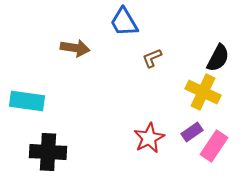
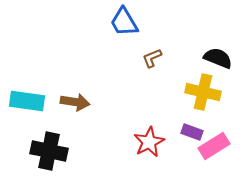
brown arrow: moved 54 px down
black semicircle: rotated 96 degrees counterclockwise
yellow cross: rotated 12 degrees counterclockwise
purple rectangle: rotated 55 degrees clockwise
red star: moved 4 px down
pink rectangle: rotated 24 degrees clockwise
black cross: moved 1 px right, 1 px up; rotated 9 degrees clockwise
